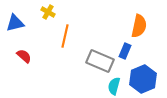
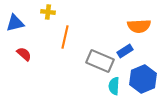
yellow cross: rotated 24 degrees counterclockwise
orange semicircle: rotated 75 degrees clockwise
orange line: moved 1 px down
blue rectangle: rotated 35 degrees clockwise
red semicircle: moved 2 px up
cyan semicircle: rotated 12 degrees counterclockwise
